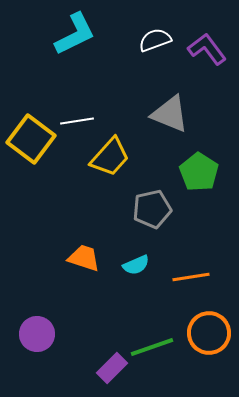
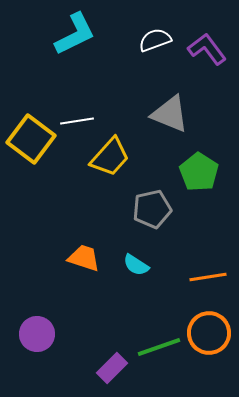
cyan semicircle: rotated 56 degrees clockwise
orange line: moved 17 px right
green line: moved 7 px right
